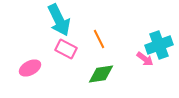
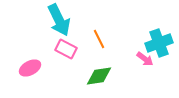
cyan cross: moved 2 px up
green diamond: moved 2 px left, 2 px down
